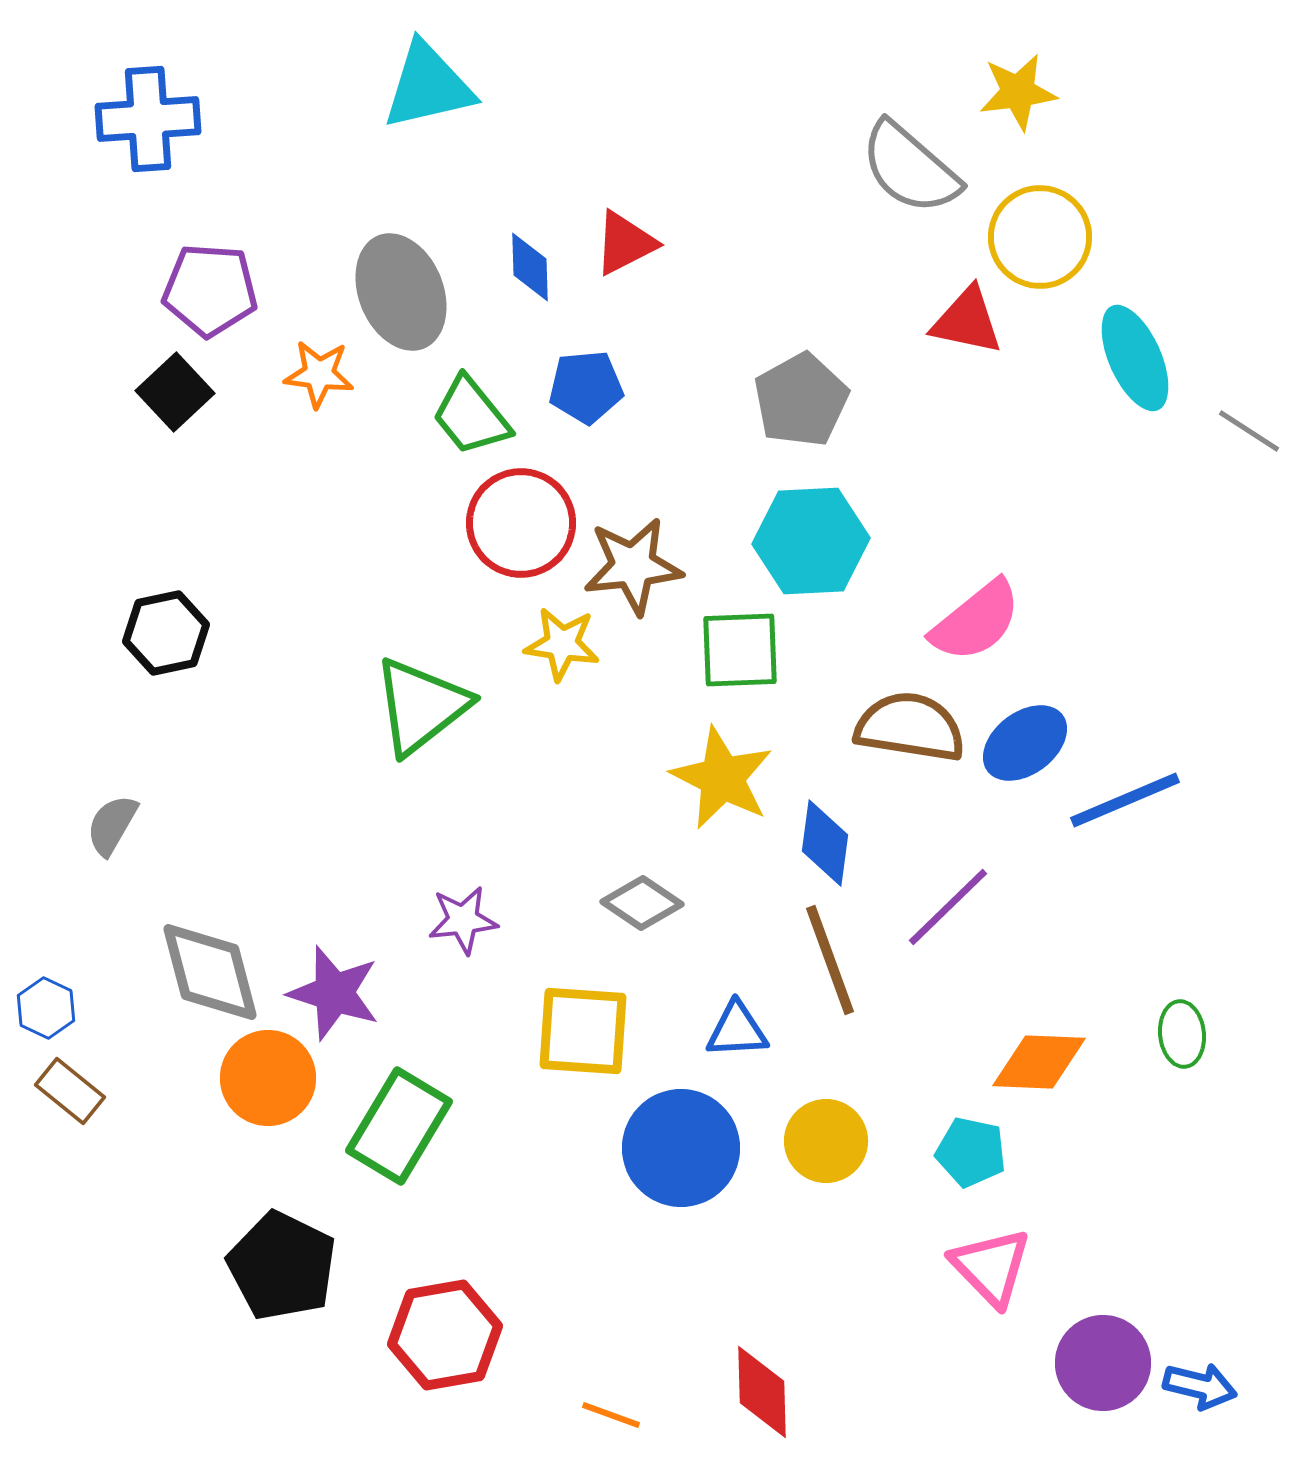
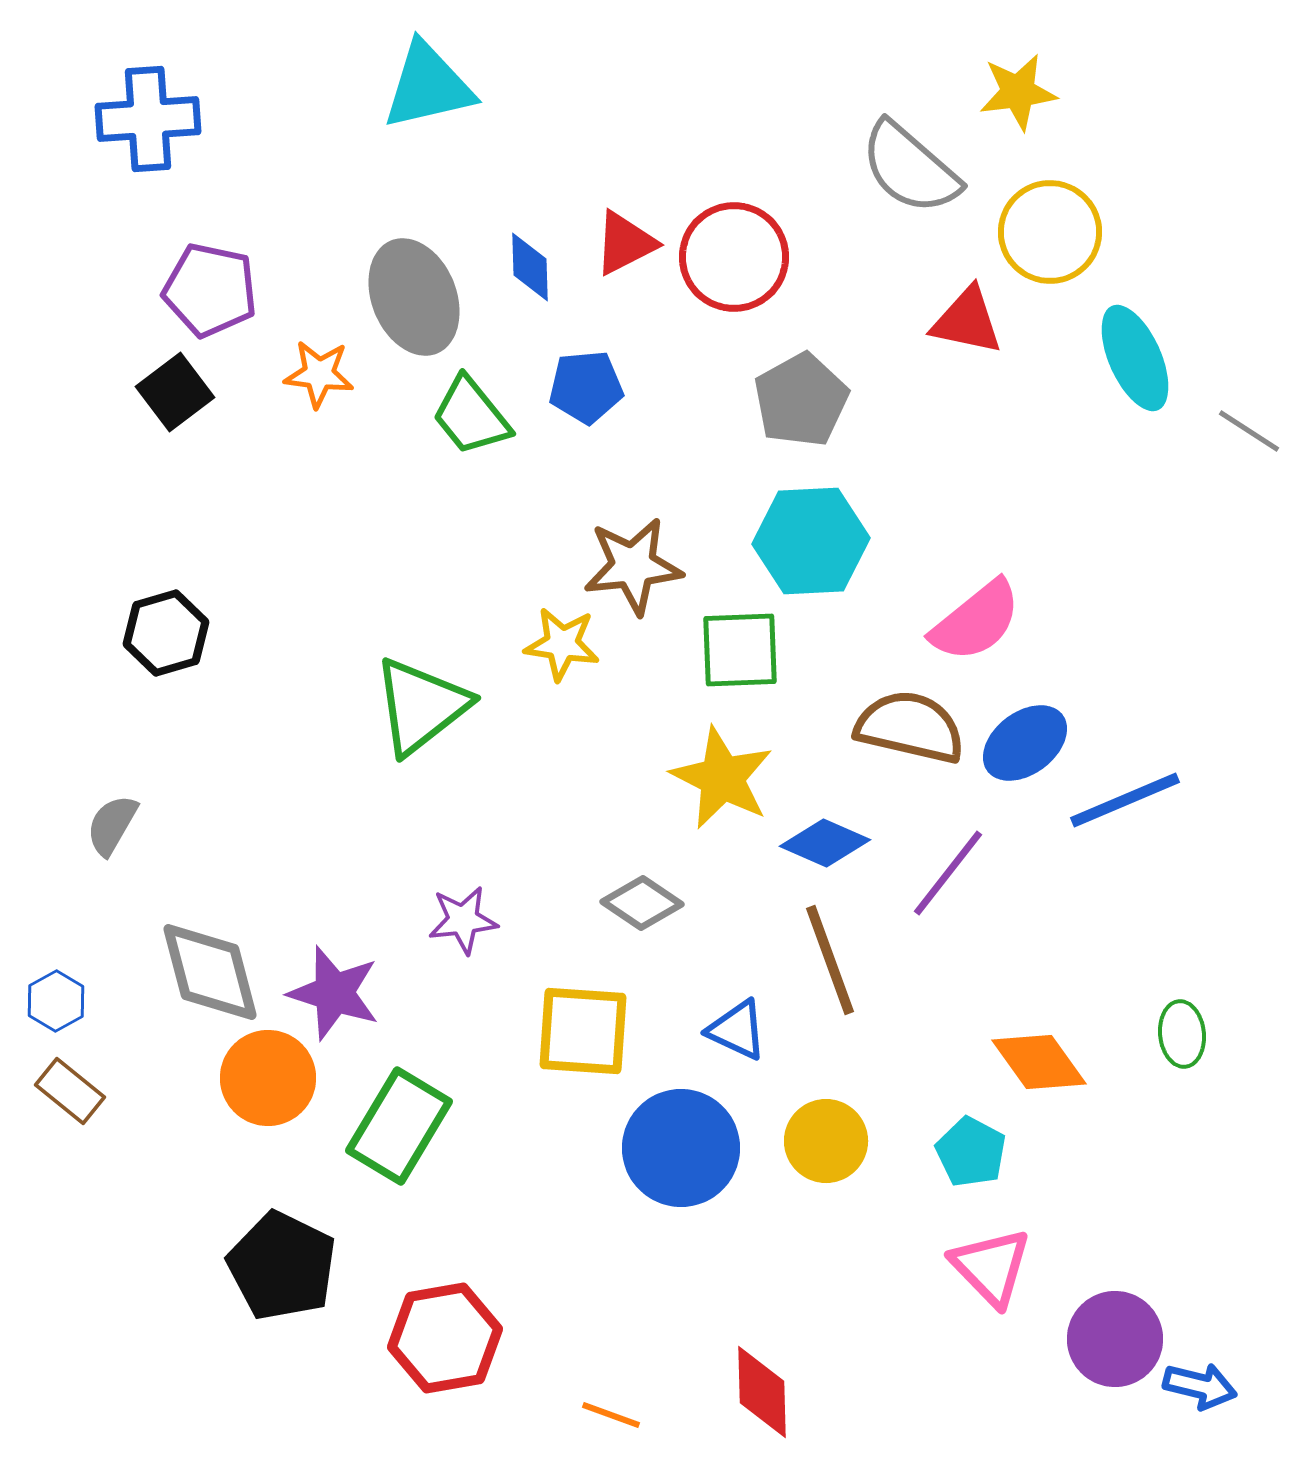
yellow circle at (1040, 237): moved 10 px right, 5 px up
purple pentagon at (210, 290): rotated 8 degrees clockwise
gray ellipse at (401, 292): moved 13 px right, 5 px down
black square at (175, 392): rotated 6 degrees clockwise
red circle at (521, 523): moved 213 px right, 266 px up
black hexagon at (166, 633): rotated 4 degrees counterclockwise
brown semicircle at (910, 727): rotated 4 degrees clockwise
blue diamond at (825, 843): rotated 74 degrees counterclockwise
purple line at (948, 907): moved 34 px up; rotated 8 degrees counterclockwise
blue hexagon at (46, 1008): moved 10 px right, 7 px up; rotated 6 degrees clockwise
blue triangle at (737, 1030): rotated 28 degrees clockwise
orange diamond at (1039, 1062): rotated 52 degrees clockwise
cyan pentagon at (971, 1152): rotated 16 degrees clockwise
red hexagon at (445, 1335): moved 3 px down
purple circle at (1103, 1363): moved 12 px right, 24 px up
